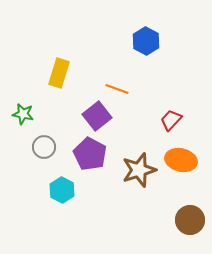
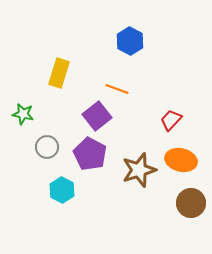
blue hexagon: moved 16 px left
gray circle: moved 3 px right
brown circle: moved 1 px right, 17 px up
